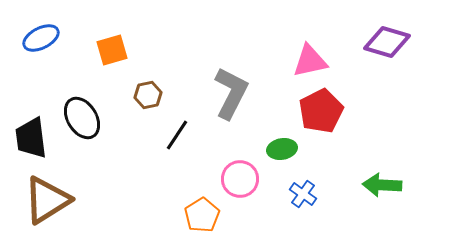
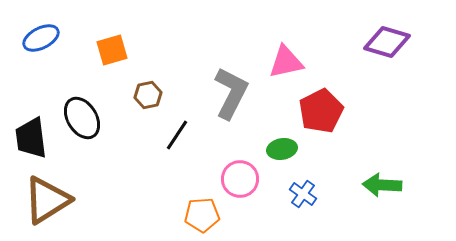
pink triangle: moved 24 px left, 1 px down
orange pentagon: rotated 28 degrees clockwise
